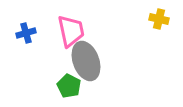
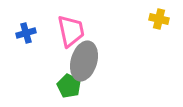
gray ellipse: moved 2 px left; rotated 36 degrees clockwise
